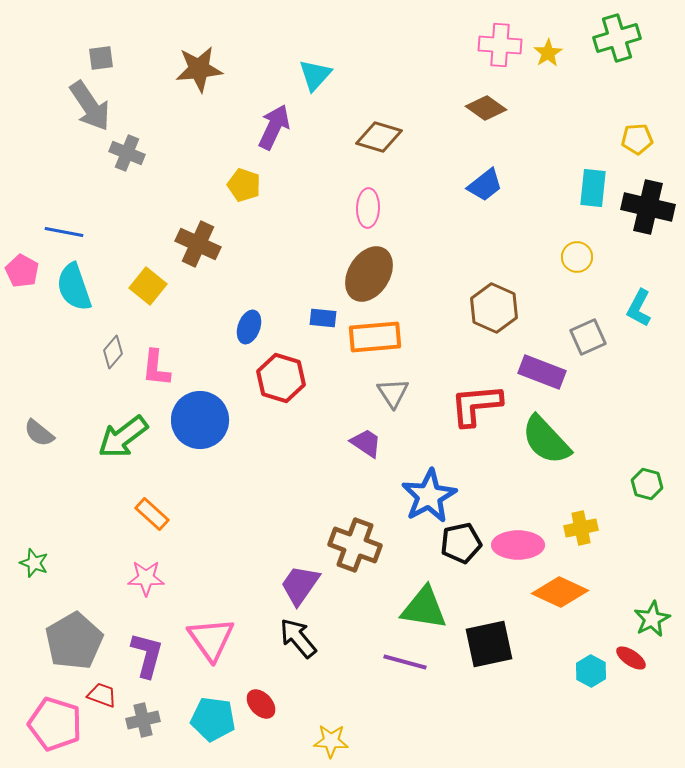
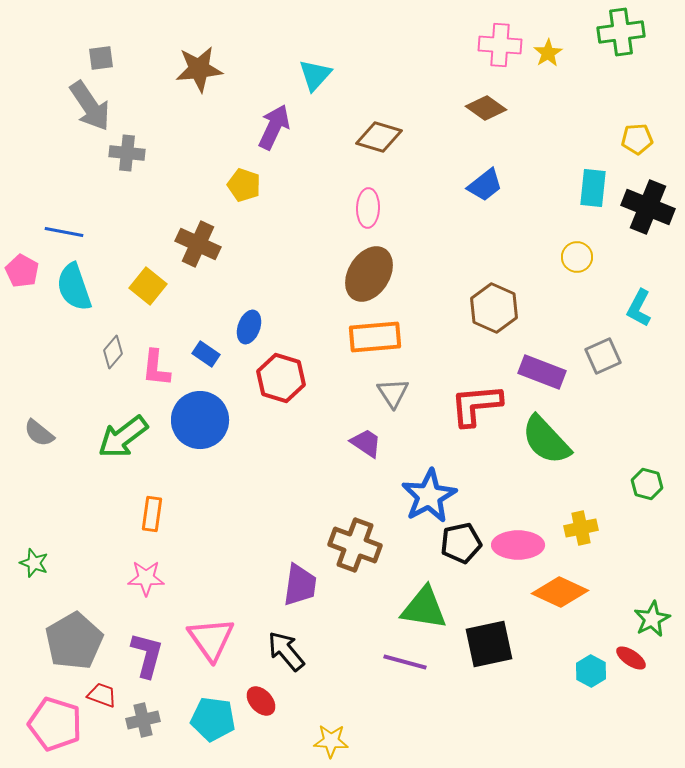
green cross at (617, 38): moved 4 px right, 6 px up; rotated 9 degrees clockwise
gray cross at (127, 153): rotated 16 degrees counterclockwise
black cross at (648, 207): rotated 9 degrees clockwise
blue rectangle at (323, 318): moved 117 px left, 36 px down; rotated 28 degrees clockwise
gray square at (588, 337): moved 15 px right, 19 px down
orange rectangle at (152, 514): rotated 56 degrees clockwise
purple trapezoid at (300, 585): rotated 153 degrees clockwise
black arrow at (298, 638): moved 12 px left, 13 px down
red ellipse at (261, 704): moved 3 px up
